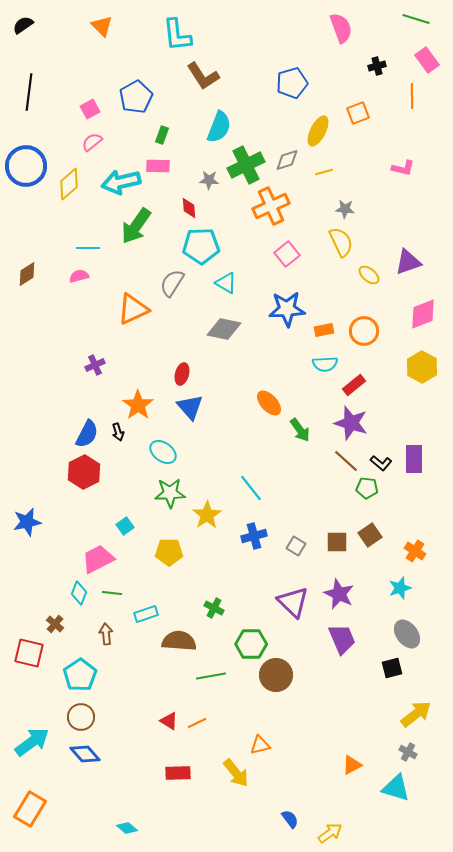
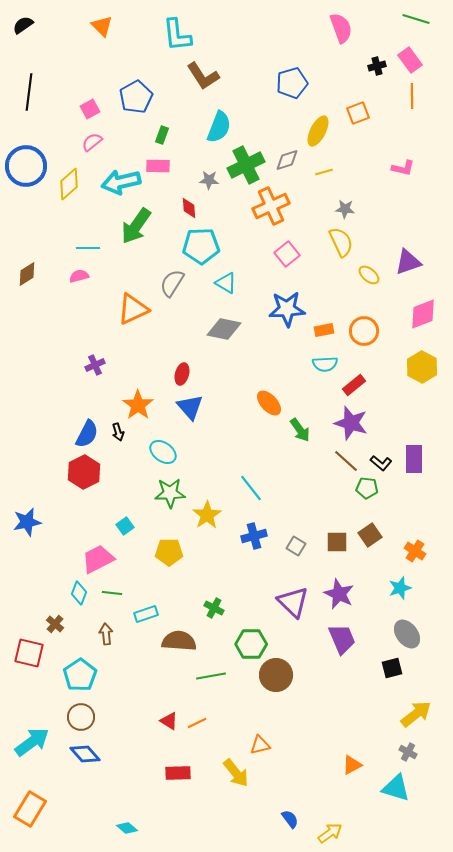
pink rectangle at (427, 60): moved 17 px left
